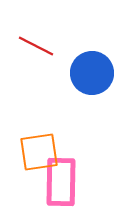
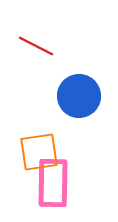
blue circle: moved 13 px left, 23 px down
pink rectangle: moved 8 px left, 1 px down
